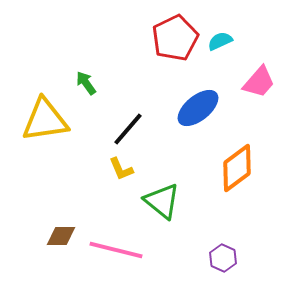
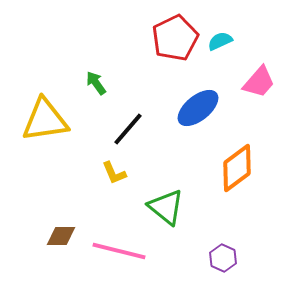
green arrow: moved 10 px right
yellow L-shape: moved 7 px left, 4 px down
green triangle: moved 4 px right, 6 px down
pink line: moved 3 px right, 1 px down
